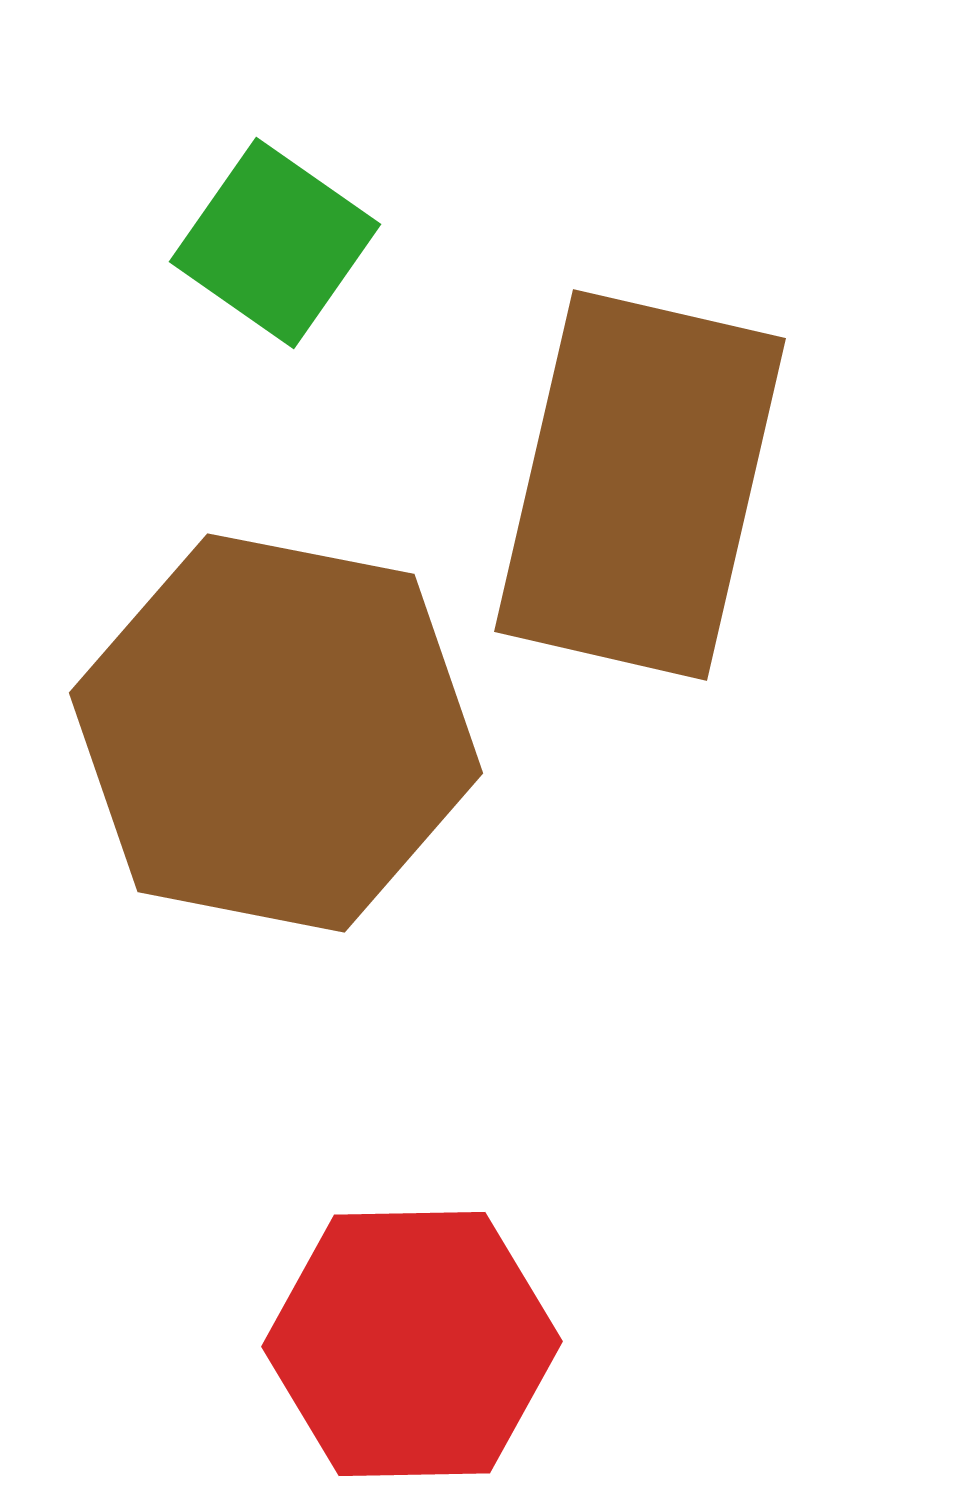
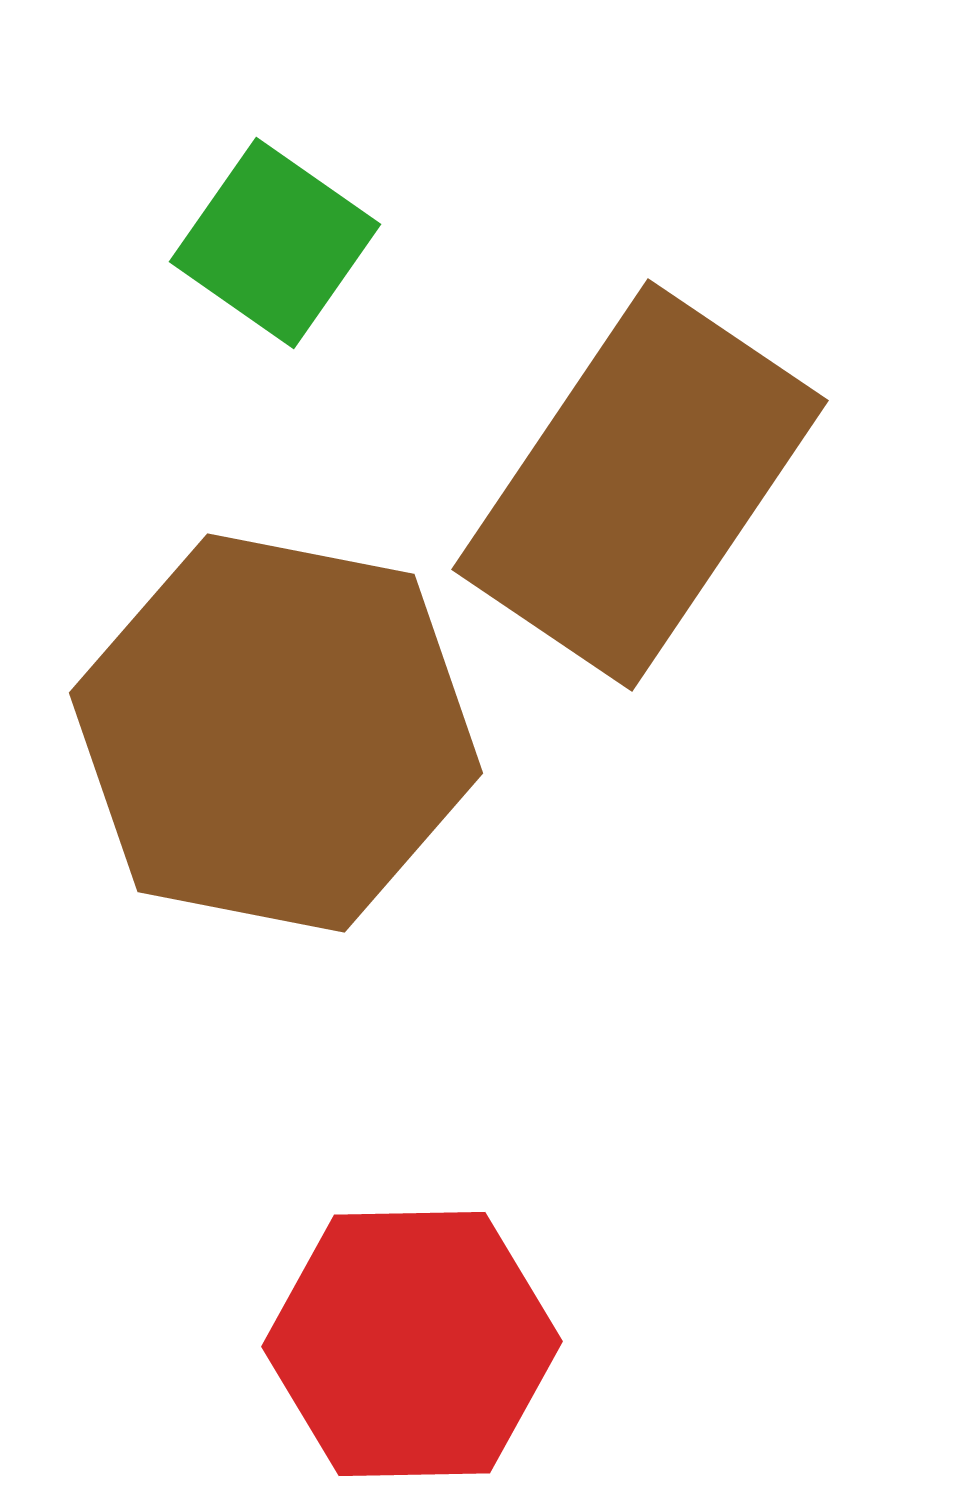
brown rectangle: rotated 21 degrees clockwise
